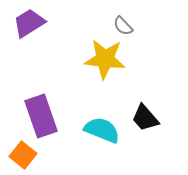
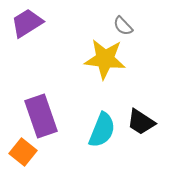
purple trapezoid: moved 2 px left
black trapezoid: moved 4 px left, 4 px down; rotated 16 degrees counterclockwise
cyan semicircle: rotated 90 degrees clockwise
orange square: moved 3 px up
